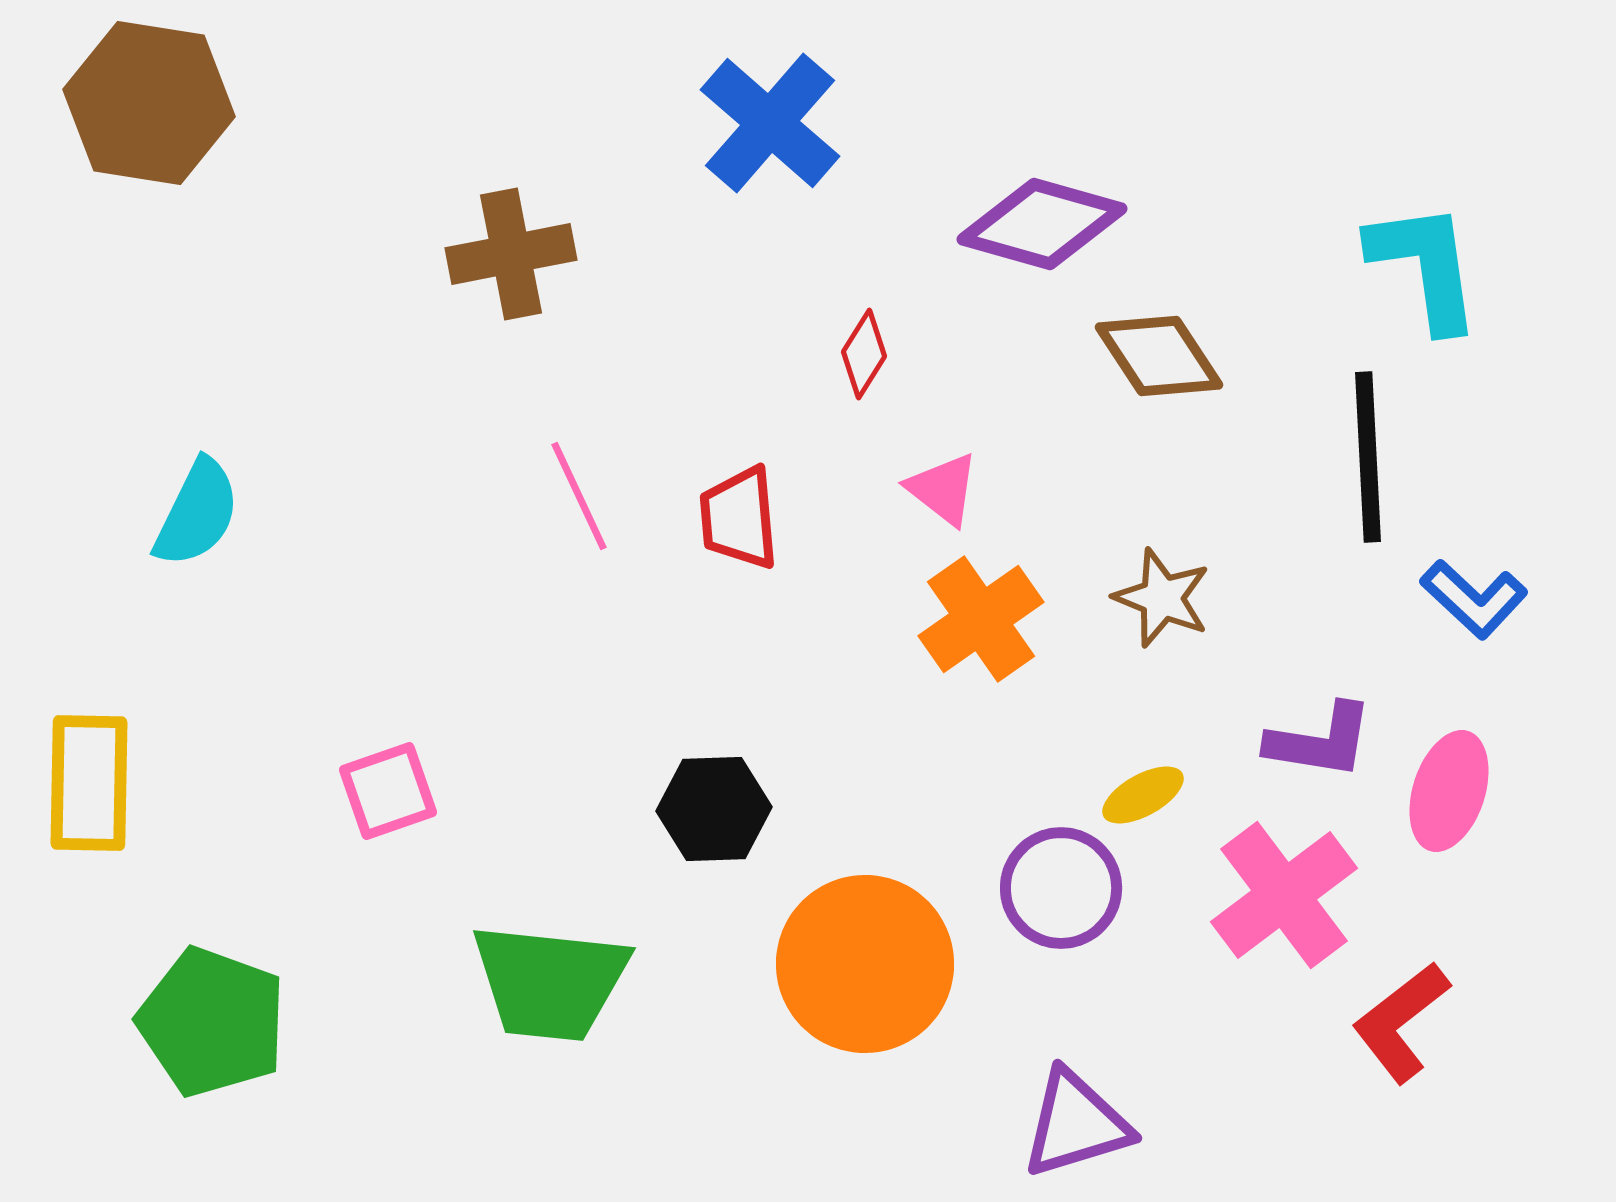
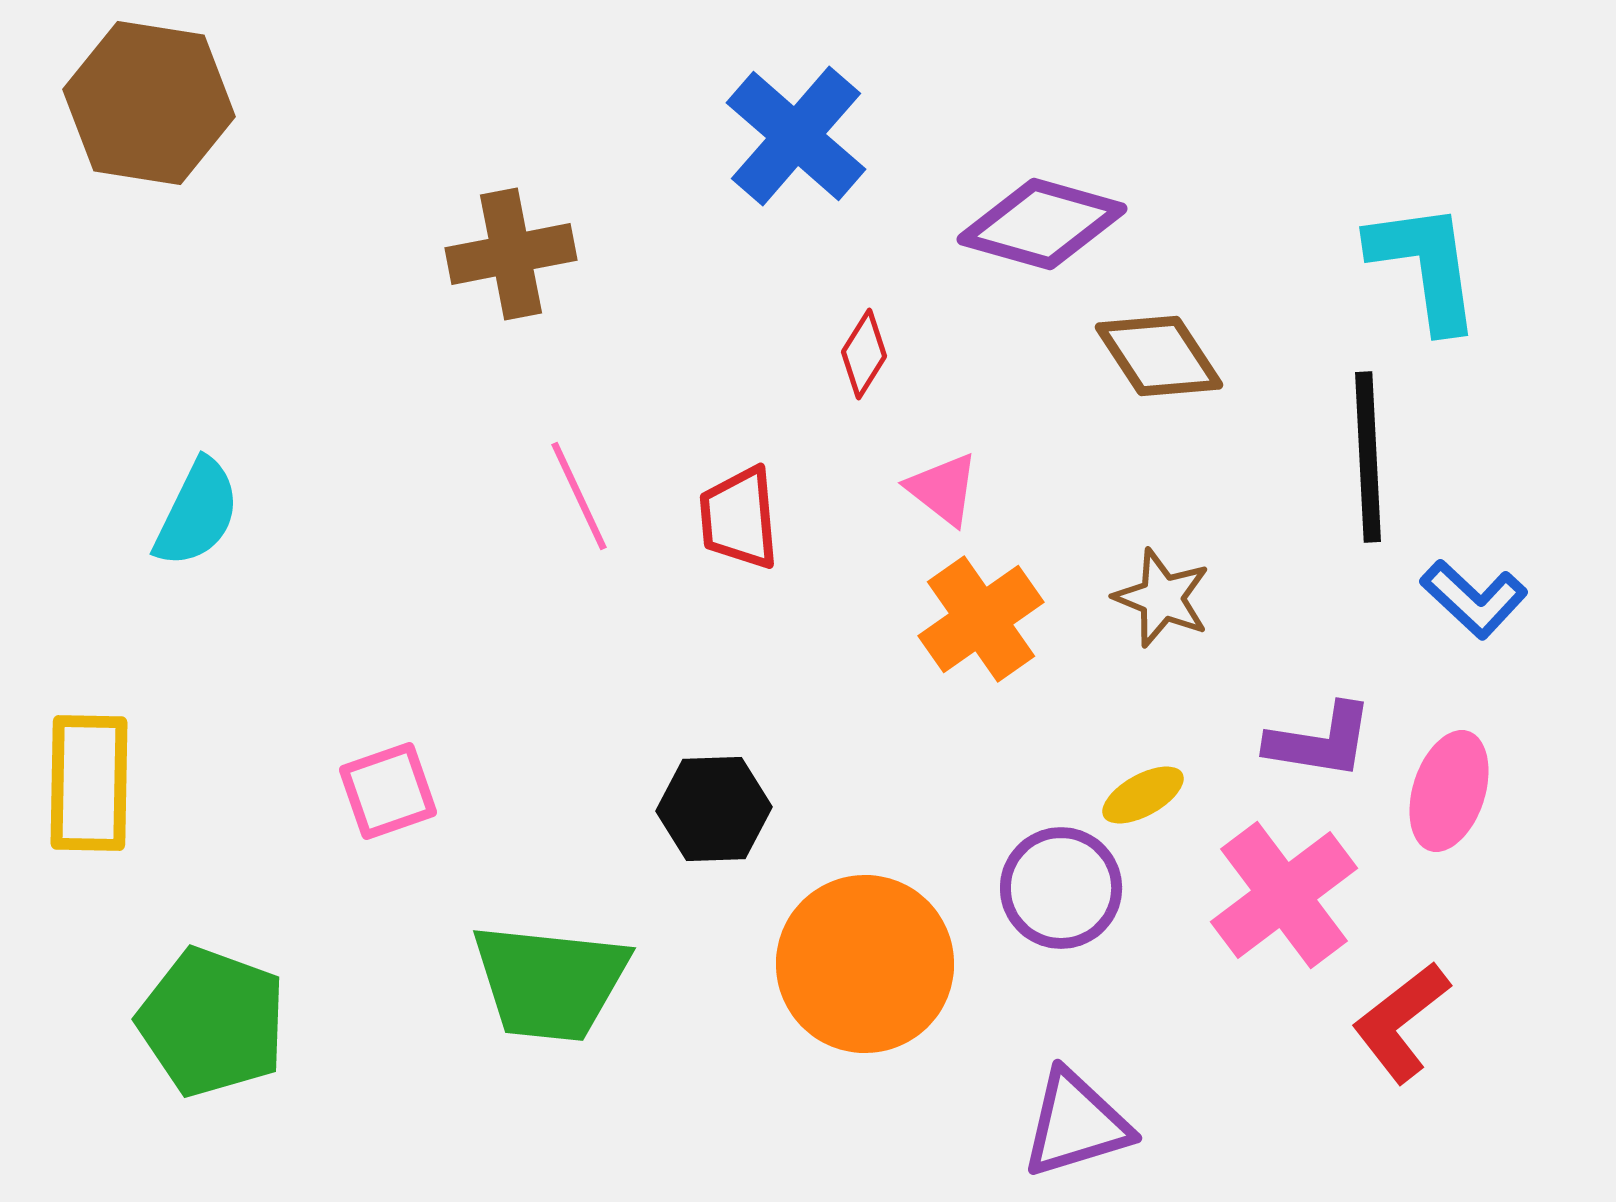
blue cross: moved 26 px right, 13 px down
